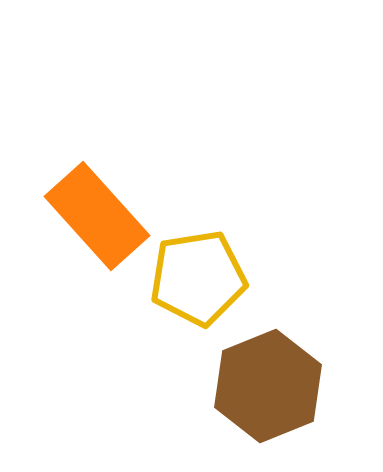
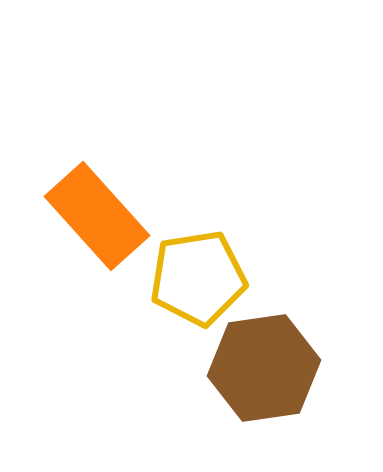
brown hexagon: moved 4 px left, 18 px up; rotated 14 degrees clockwise
